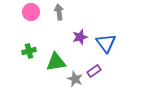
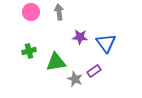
purple star: rotated 21 degrees clockwise
